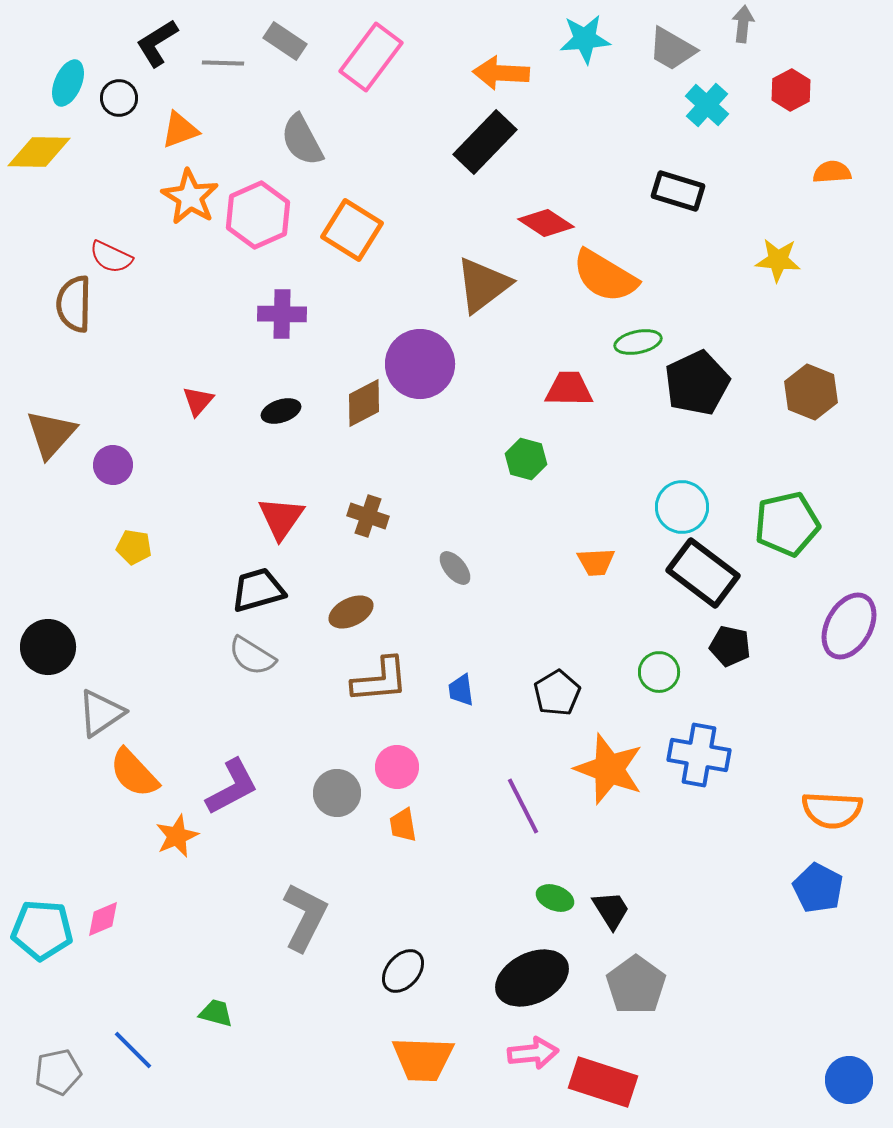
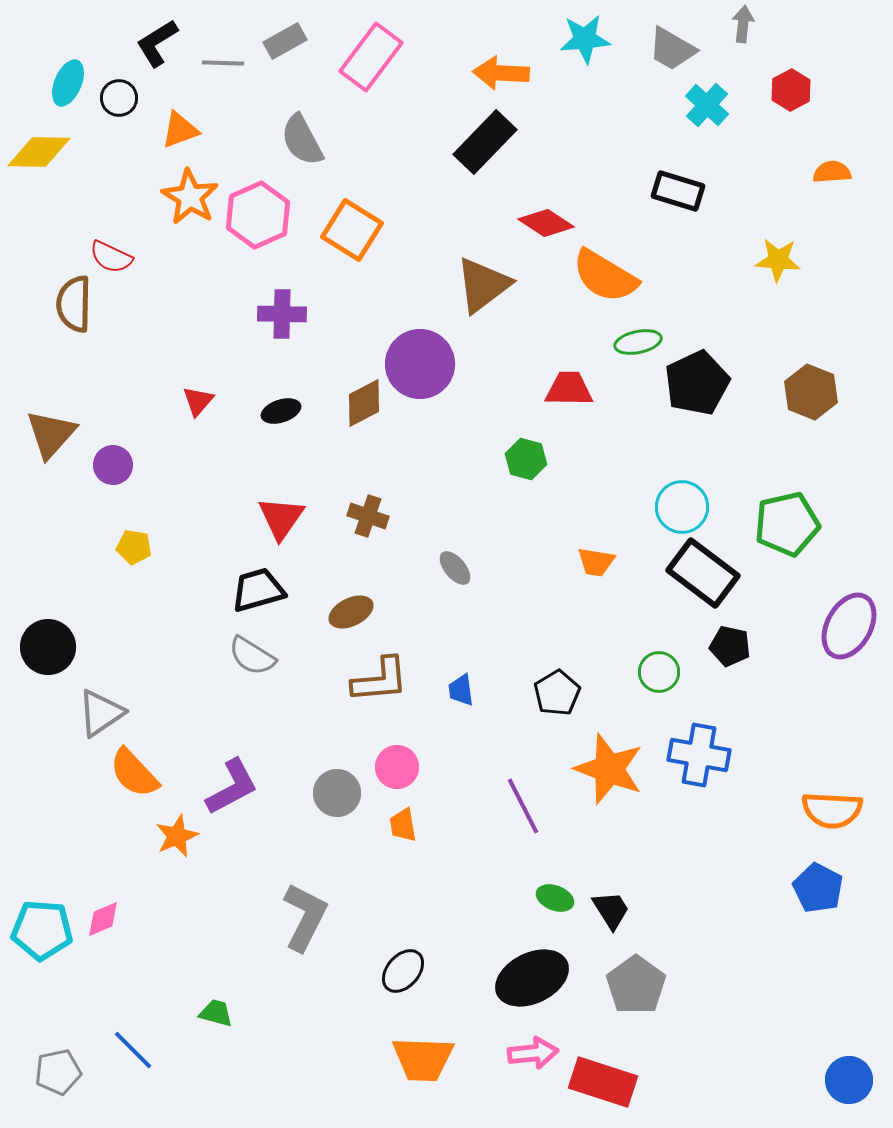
gray rectangle at (285, 41): rotated 63 degrees counterclockwise
orange trapezoid at (596, 562): rotated 12 degrees clockwise
